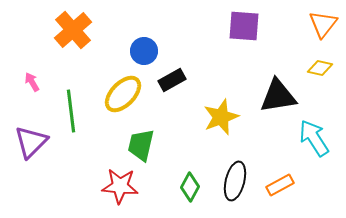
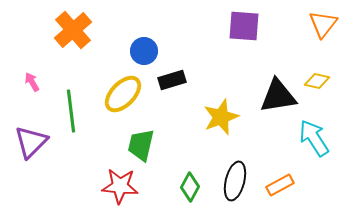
yellow diamond: moved 3 px left, 13 px down
black rectangle: rotated 12 degrees clockwise
